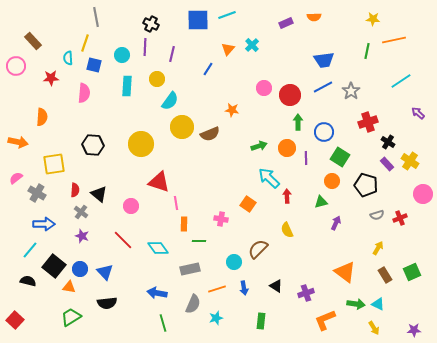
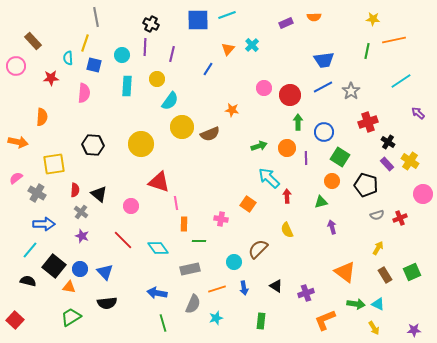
purple arrow at (336, 223): moved 4 px left, 4 px down; rotated 40 degrees counterclockwise
